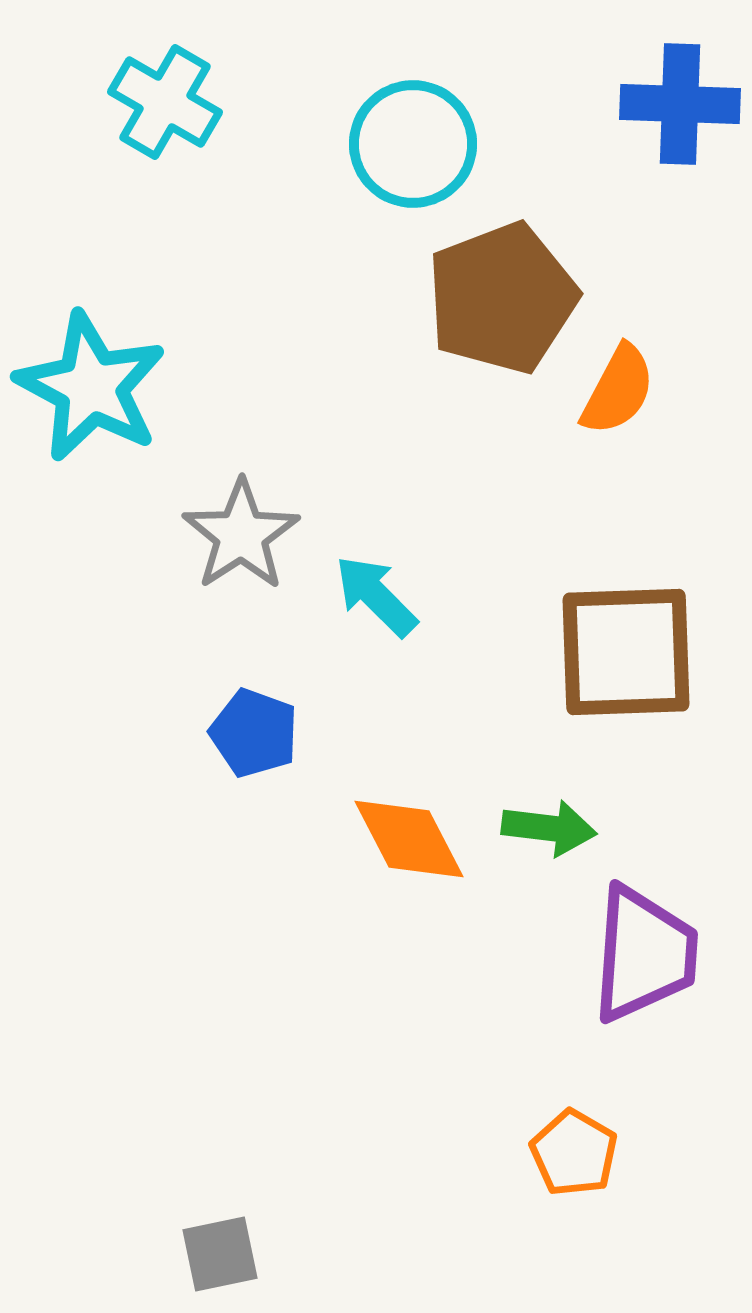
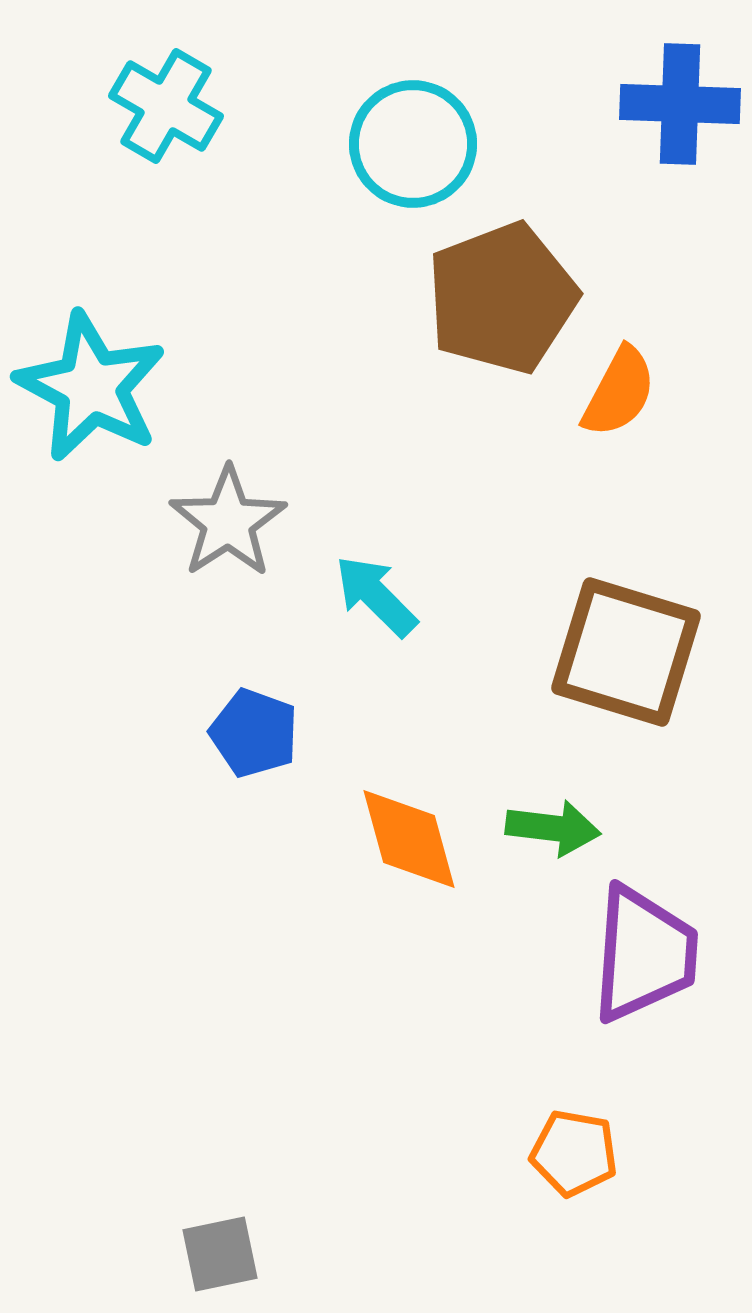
cyan cross: moved 1 px right, 4 px down
orange semicircle: moved 1 px right, 2 px down
gray star: moved 13 px left, 13 px up
brown square: rotated 19 degrees clockwise
green arrow: moved 4 px right
orange diamond: rotated 12 degrees clockwise
orange pentagon: rotated 20 degrees counterclockwise
